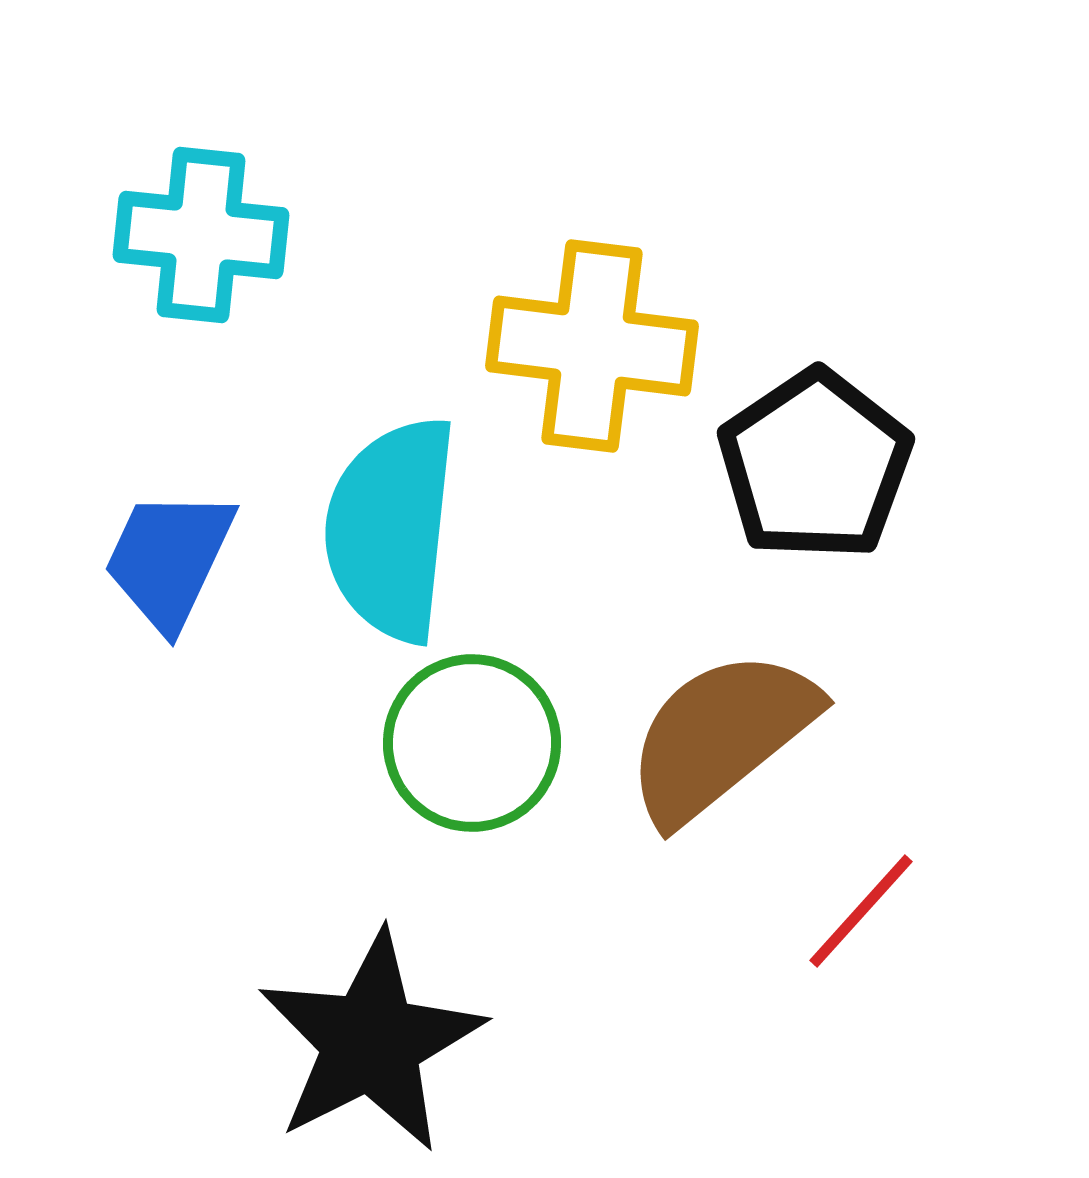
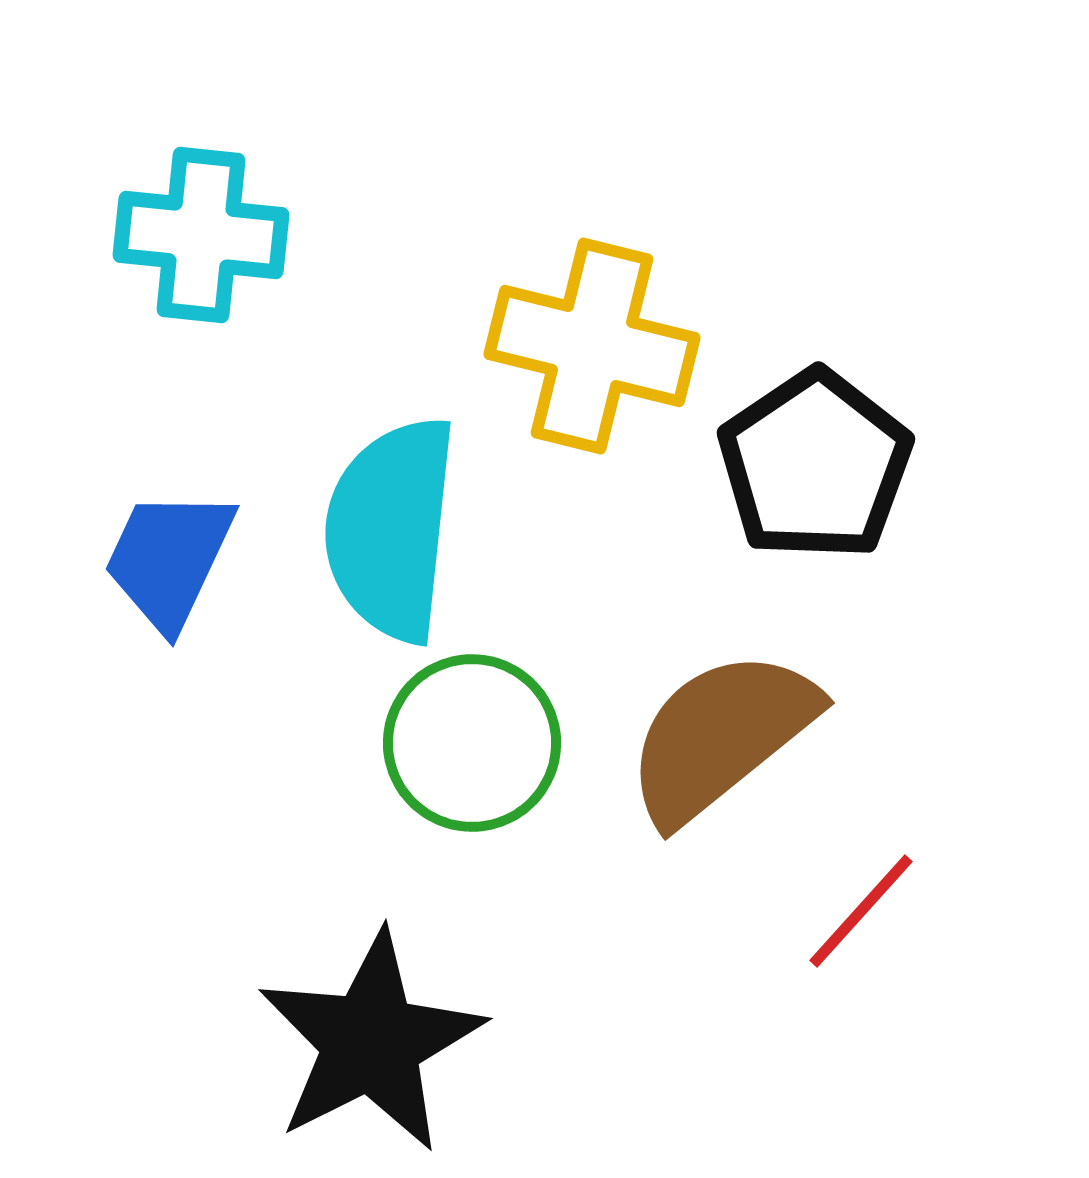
yellow cross: rotated 7 degrees clockwise
